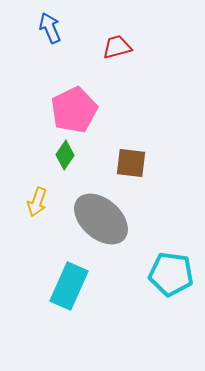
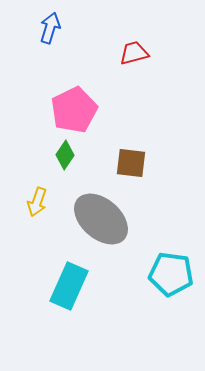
blue arrow: rotated 40 degrees clockwise
red trapezoid: moved 17 px right, 6 px down
